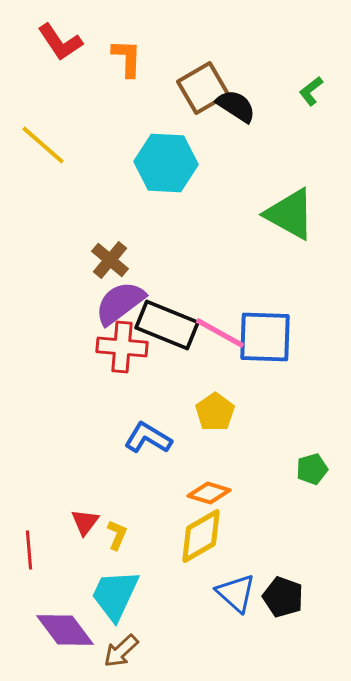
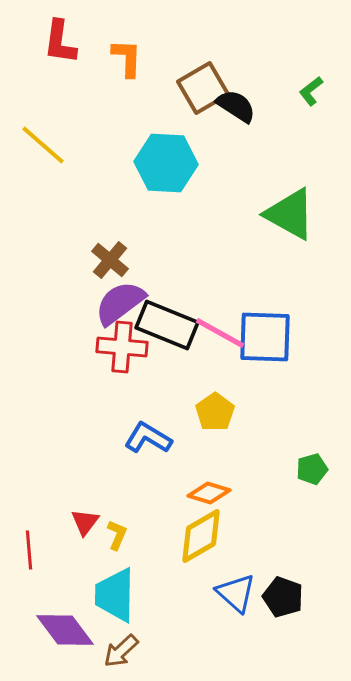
red L-shape: rotated 42 degrees clockwise
cyan trapezoid: rotated 24 degrees counterclockwise
